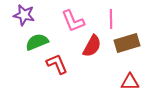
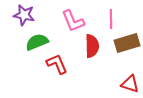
red semicircle: rotated 30 degrees counterclockwise
red triangle: moved 2 px down; rotated 18 degrees clockwise
